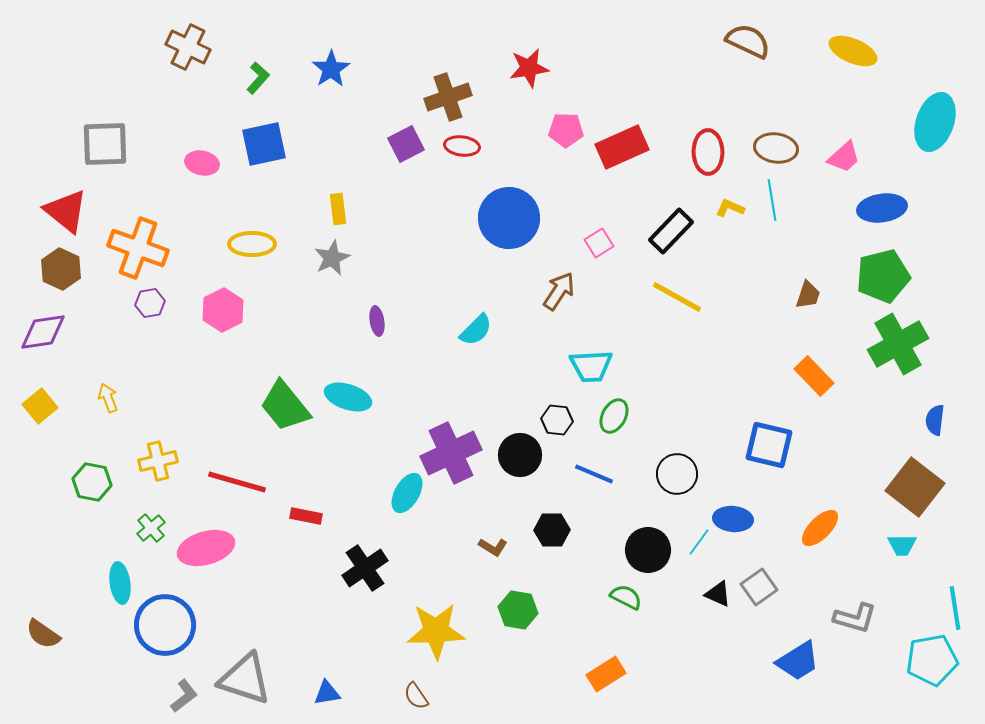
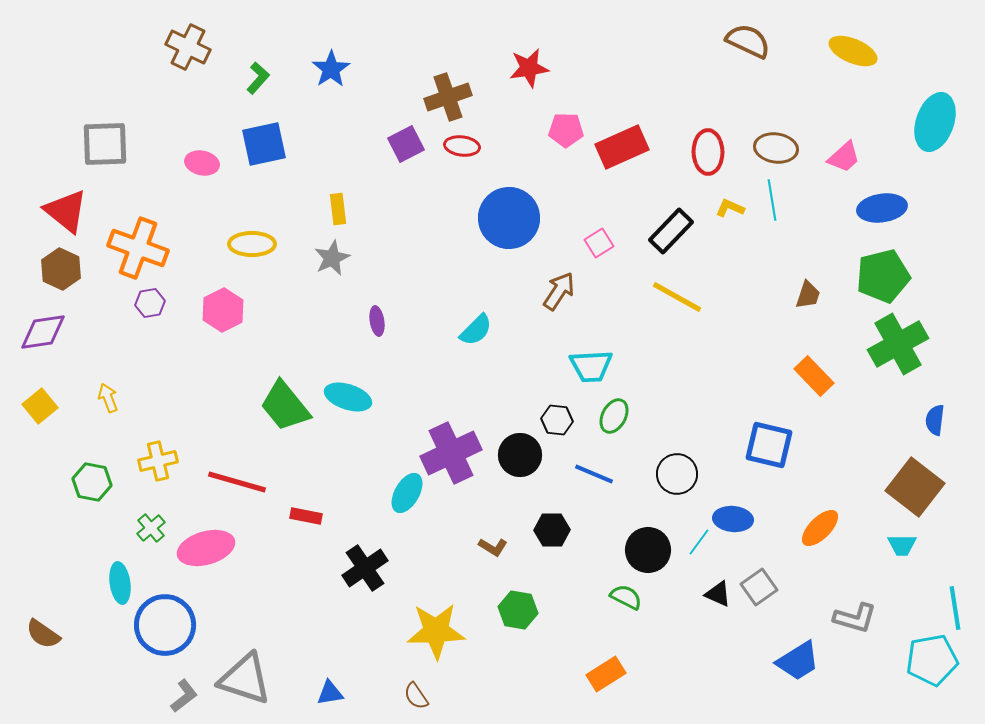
blue triangle at (327, 693): moved 3 px right
